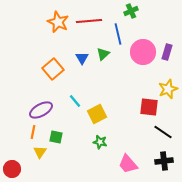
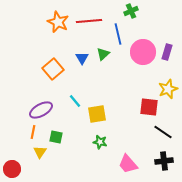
yellow square: rotated 18 degrees clockwise
